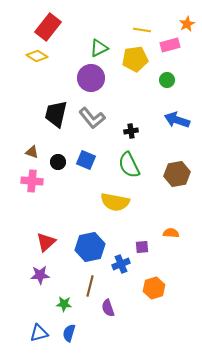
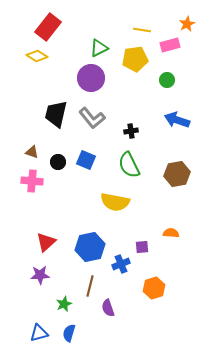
green star: rotated 28 degrees counterclockwise
